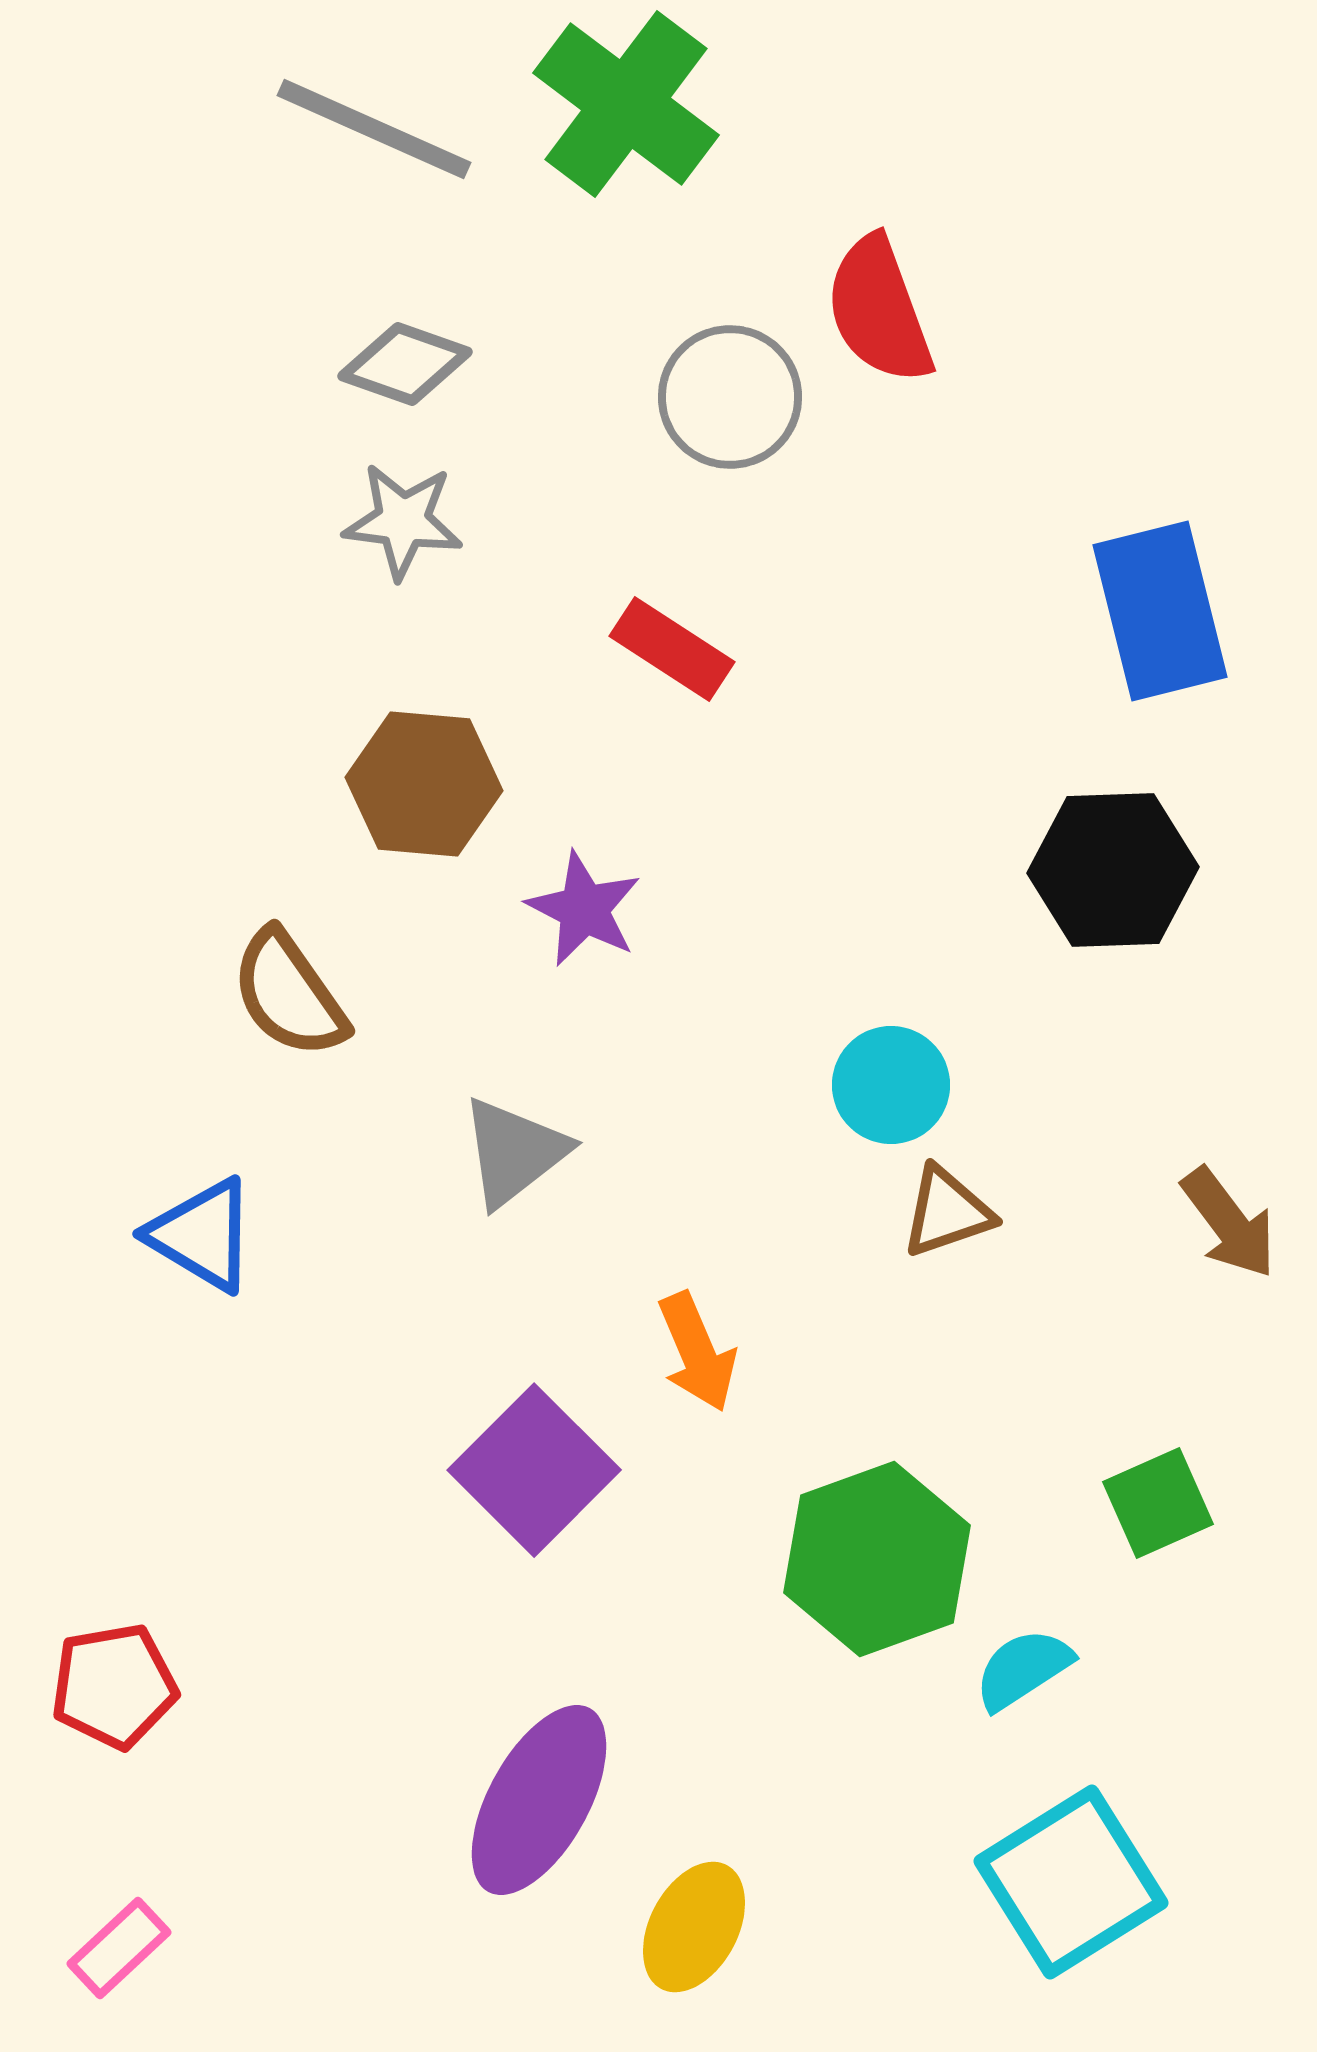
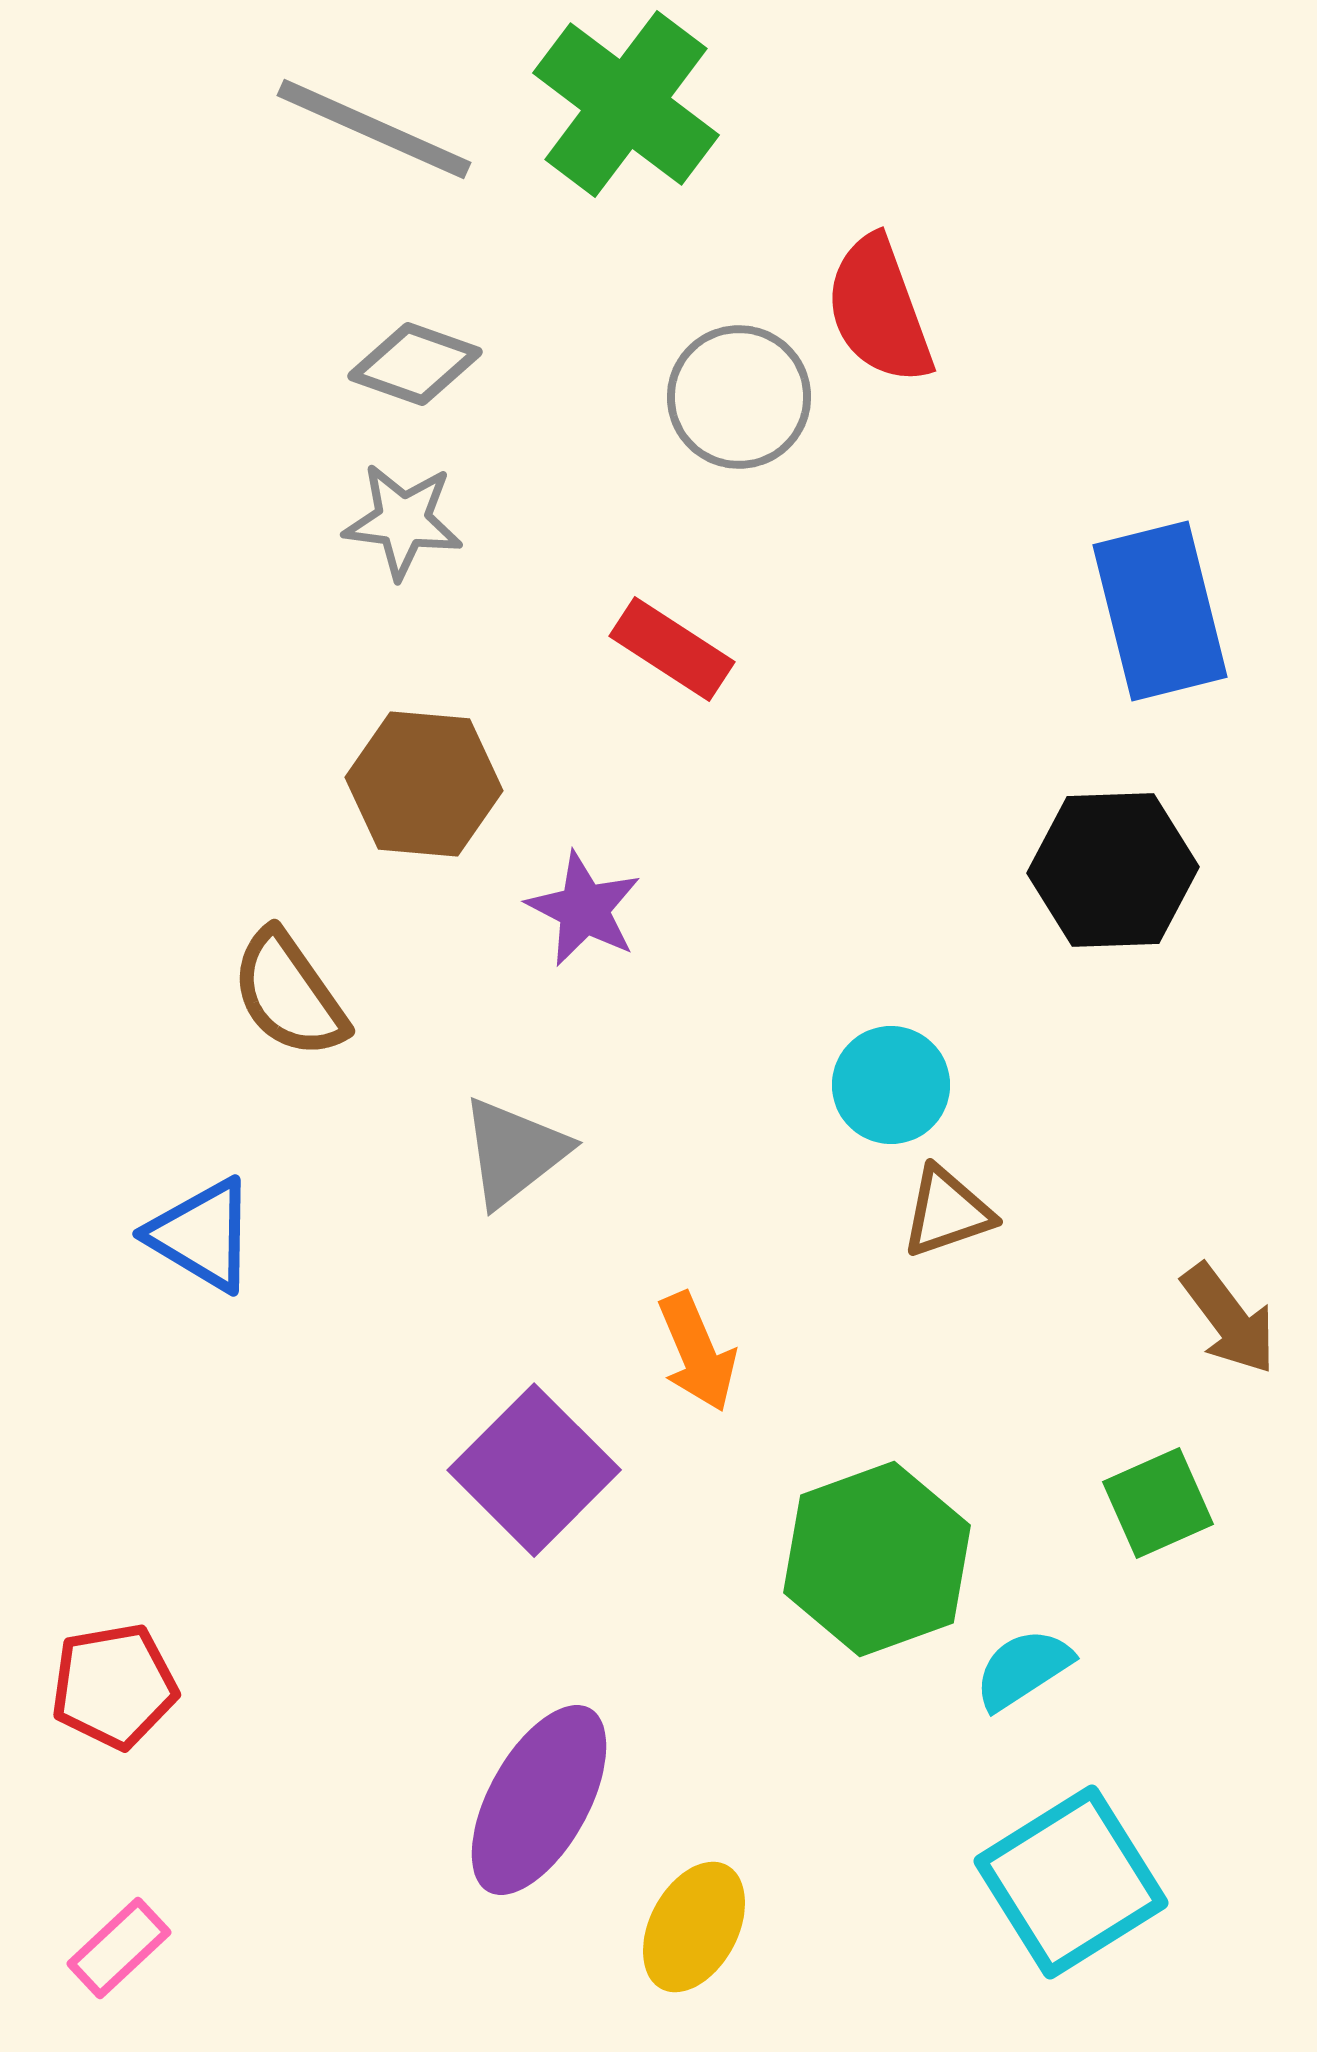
gray diamond: moved 10 px right
gray circle: moved 9 px right
brown arrow: moved 96 px down
